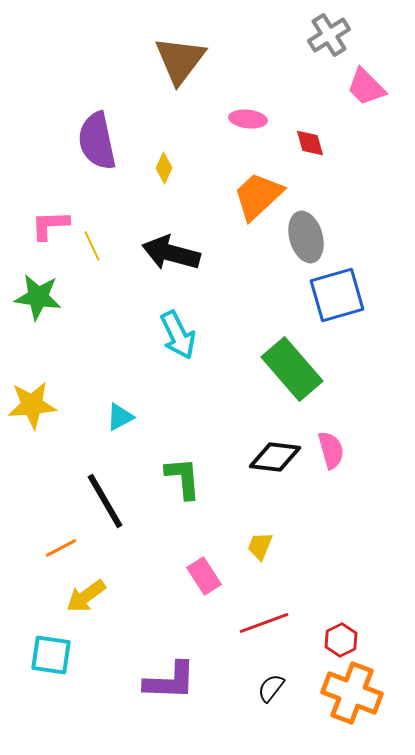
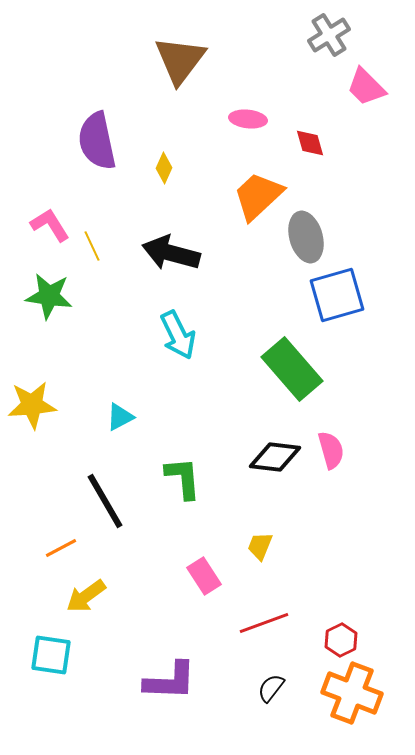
pink L-shape: rotated 60 degrees clockwise
green star: moved 11 px right, 1 px up
